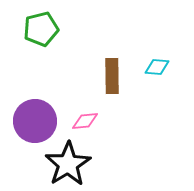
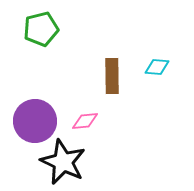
black star: moved 5 px left, 2 px up; rotated 15 degrees counterclockwise
